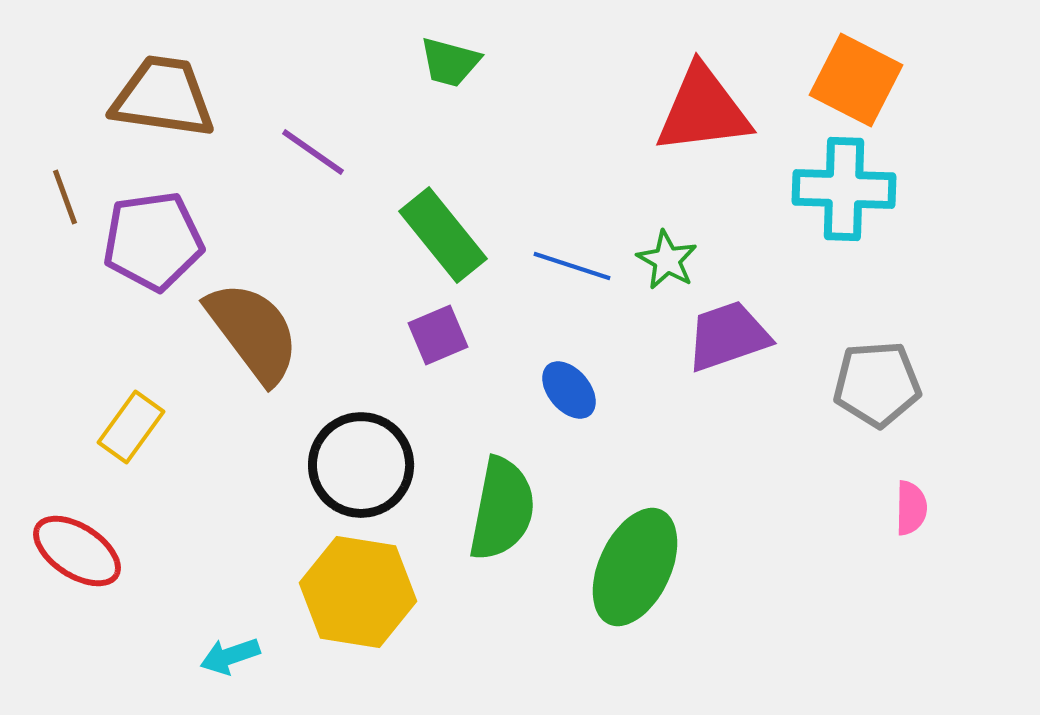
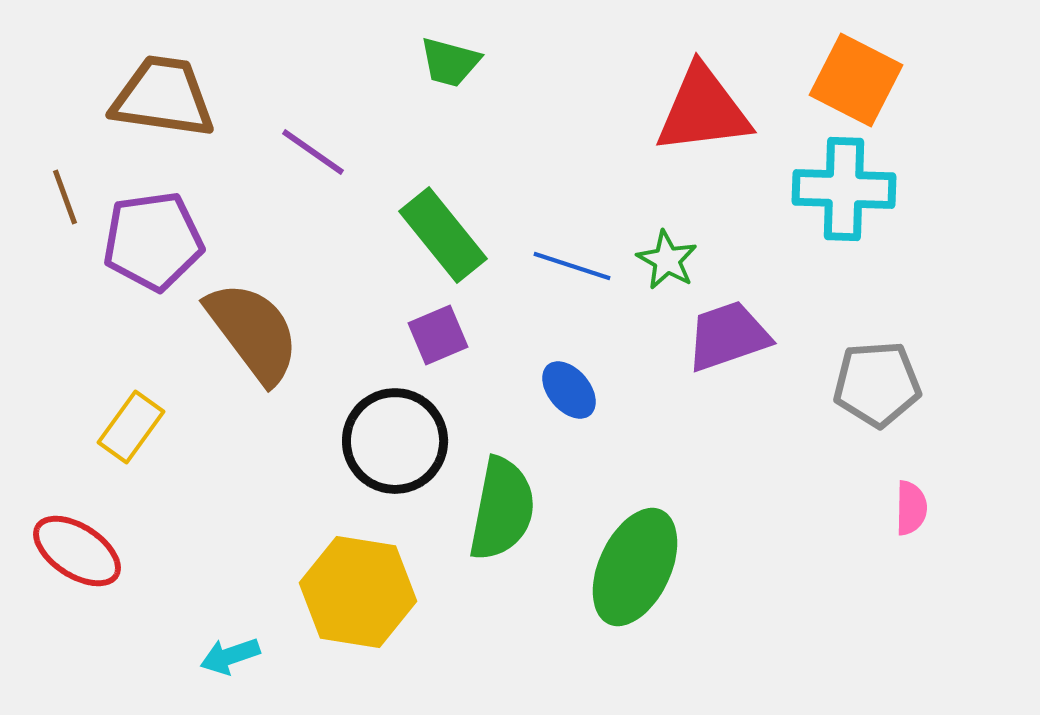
black circle: moved 34 px right, 24 px up
